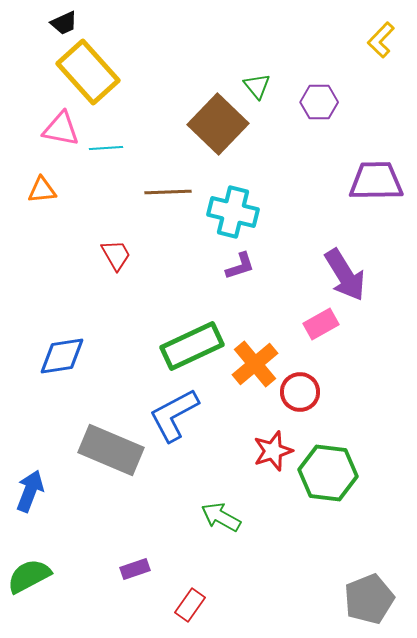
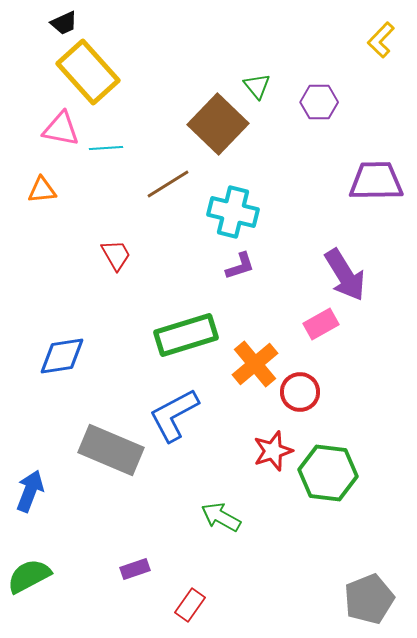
brown line: moved 8 px up; rotated 30 degrees counterclockwise
green rectangle: moved 6 px left, 11 px up; rotated 8 degrees clockwise
